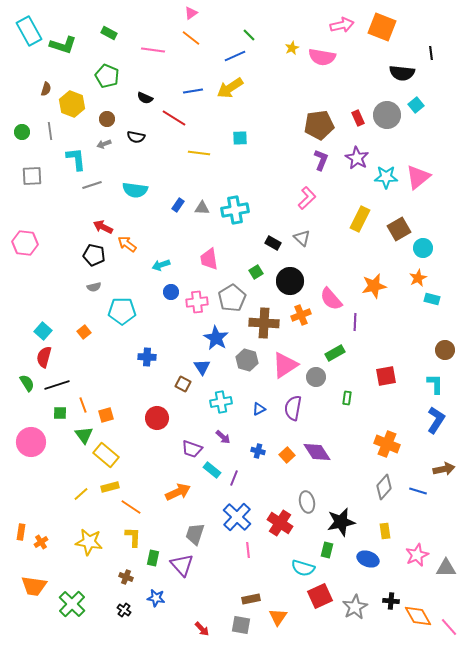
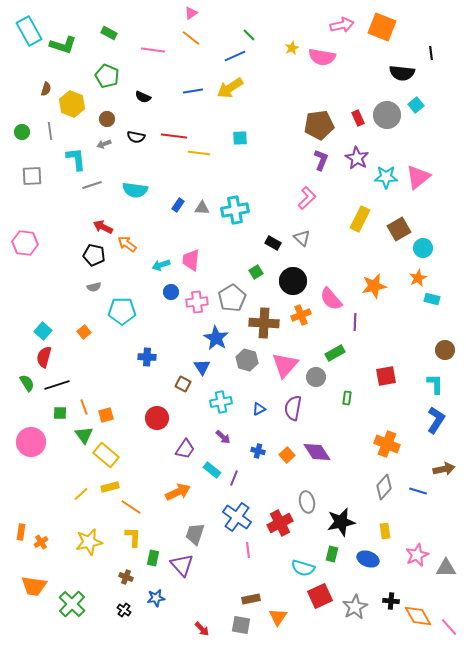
black semicircle at (145, 98): moved 2 px left, 1 px up
red line at (174, 118): moved 18 px down; rotated 25 degrees counterclockwise
pink trapezoid at (209, 259): moved 18 px left, 1 px down; rotated 15 degrees clockwise
black circle at (290, 281): moved 3 px right
pink triangle at (285, 365): rotated 16 degrees counterclockwise
orange line at (83, 405): moved 1 px right, 2 px down
purple trapezoid at (192, 449): moved 7 px left; rotated 75 degrees counterclockwise
blue cross at (237, 517): rotated 8 degrees counterclockwise
red cross at (280, 523): rotated 30 degrees clockwise
yellow star at (89, 542): rotated 20 degrees counterclockwise
green rectangle at (327, 550): moved 5 px right, 4 px down
blue star at (156, 598): rotated 18 degrees counterclockwise
